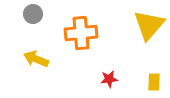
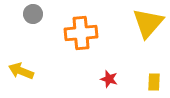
yellow triangle: moved 1 px left, 2 px up
yellow arrow: moved 15 px left, 12 px down
red star: rotated 24 degrees clockwise
